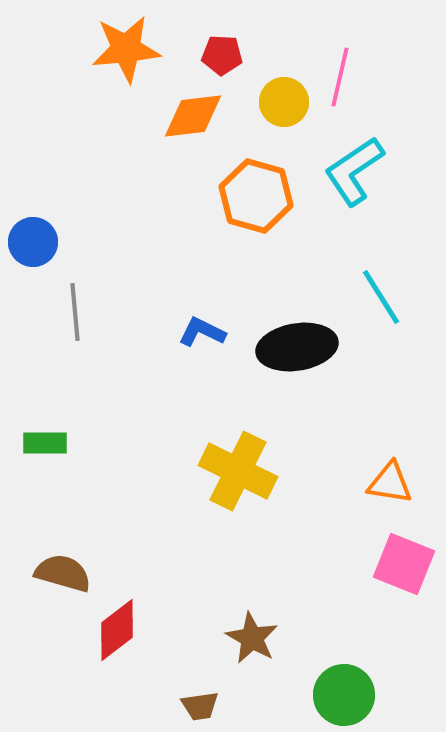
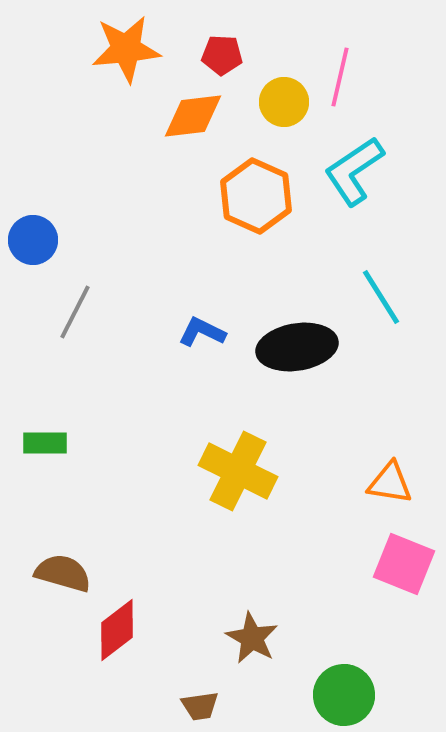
orange hexagon: rotated 8 degrees clockwise
blue circle: moved 2 px up
gray line: rotated 32 degrees clockwise
